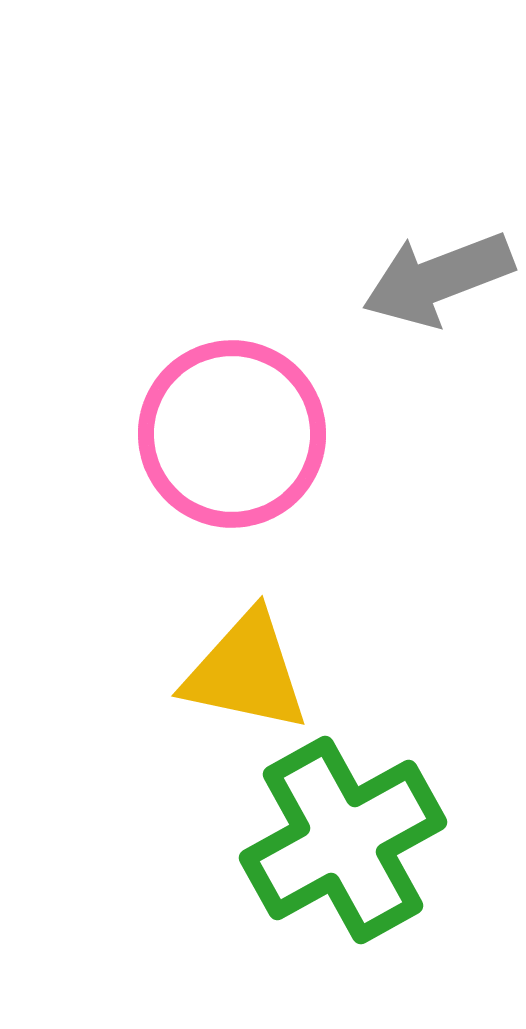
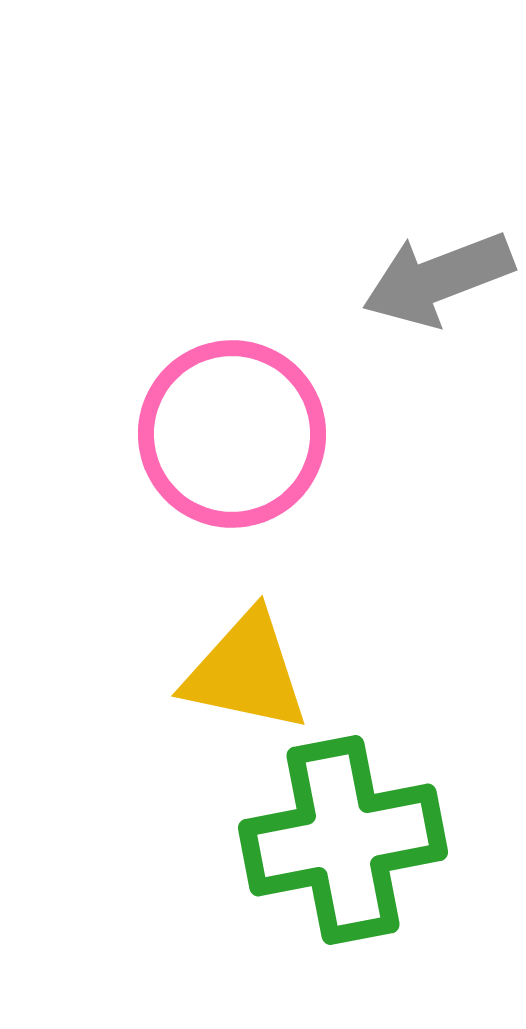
green cross: rotated 18 degrees clockwise
